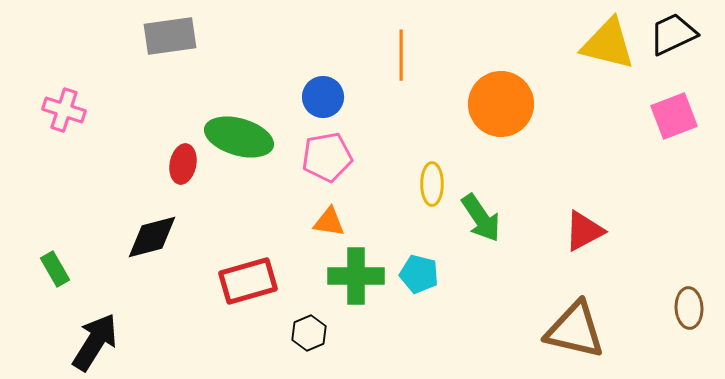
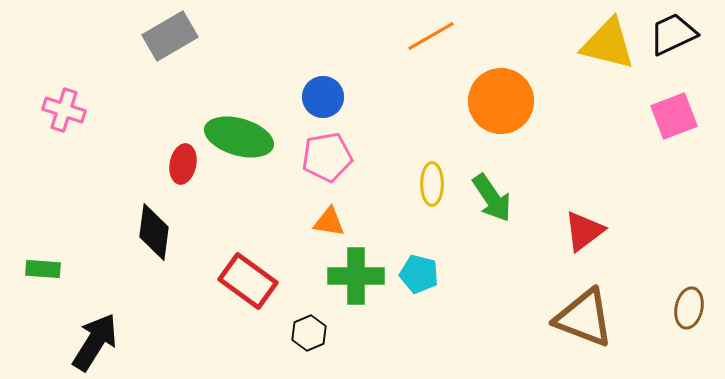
gray rectangle: rotated 22 degrees counterclockwise
orange line: moved 30 px right, 19 px up; rotated 60 degrees clockwise
orange circle: moved 3 px up
green arrow: moved 11 px right, 20 px up
red triangle: rotated 9 degrees counterclockwise
black diamond: moved 2 px right, 5 px up; rotated 68 degrees counterclockwise
green rectangle: moved 12 px left; rotated 56 degrees counterclockwise
red rectangle: rotated 52 degrees clockwise
brown ellipse: rotated 15 degrees clockwise
brown triangle: moved 9 px right, 12 px up; rotated 8 degrees clockwise
